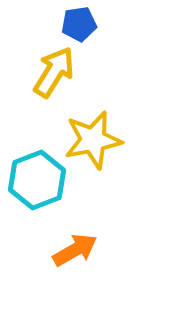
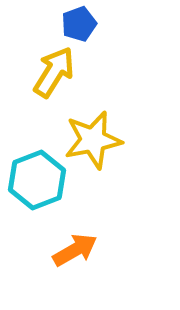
blue pentagon: rotated 12 degrees counterclockwise
